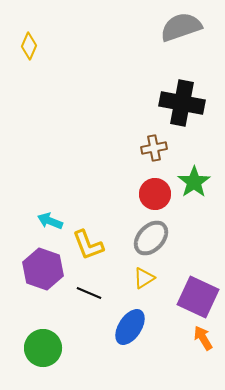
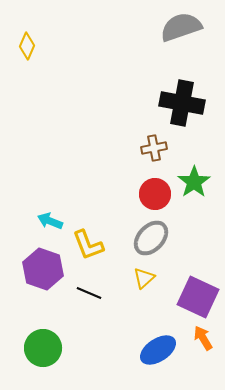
yellow diamond: moved 2 px left
yellow triangle: rotated 10 degrees counterclockwise
blue ellipse: moved 28 px right, 23 px down; rotated 24 degrees clockwise
